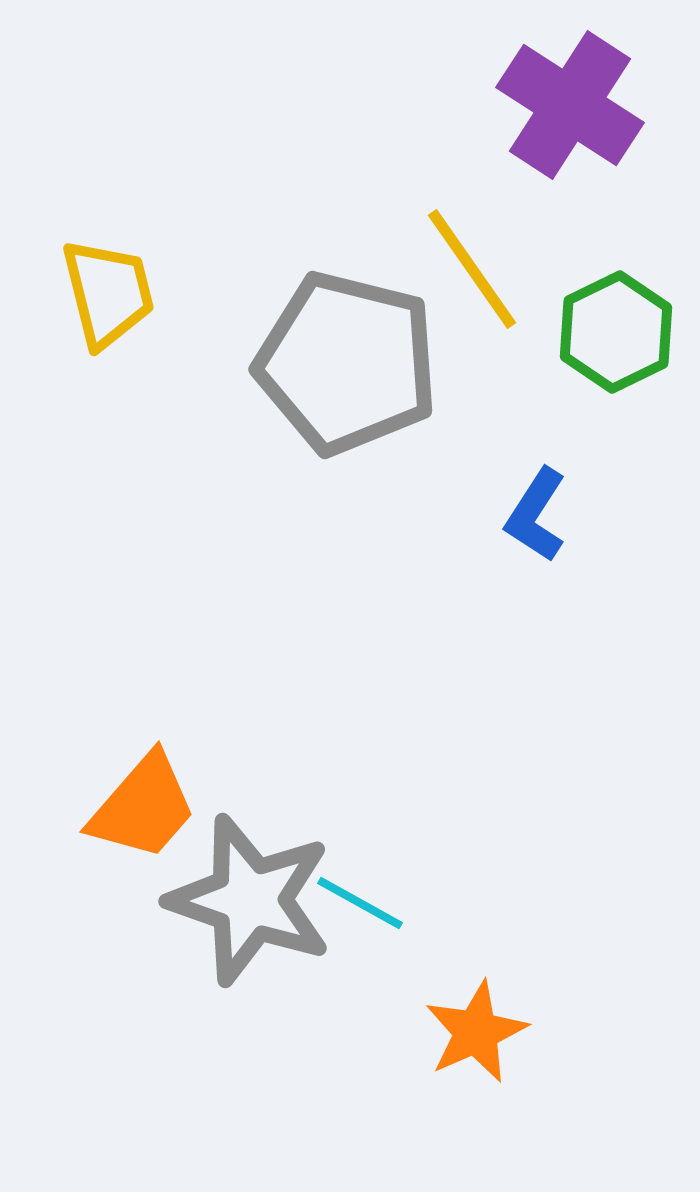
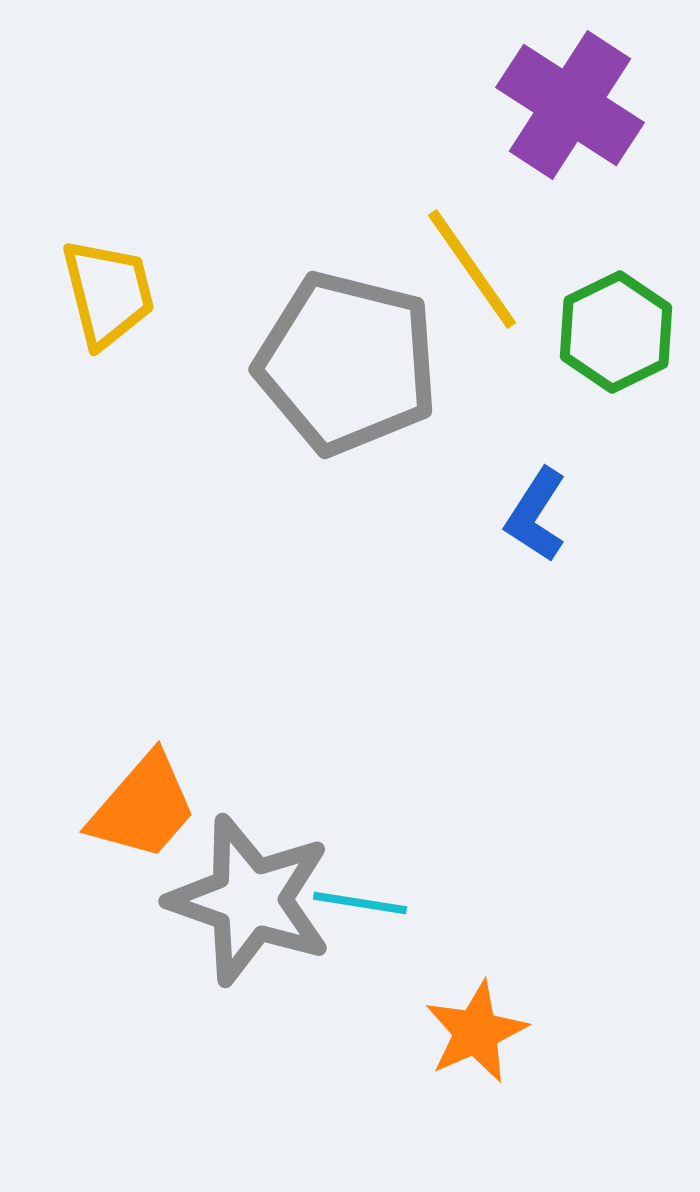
cyan line: rotated 20 degrees counterclockwise
